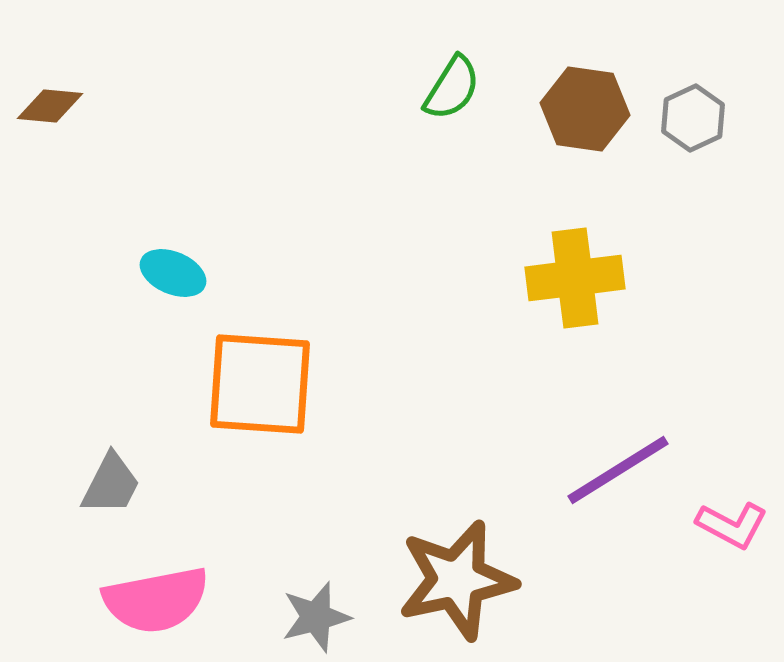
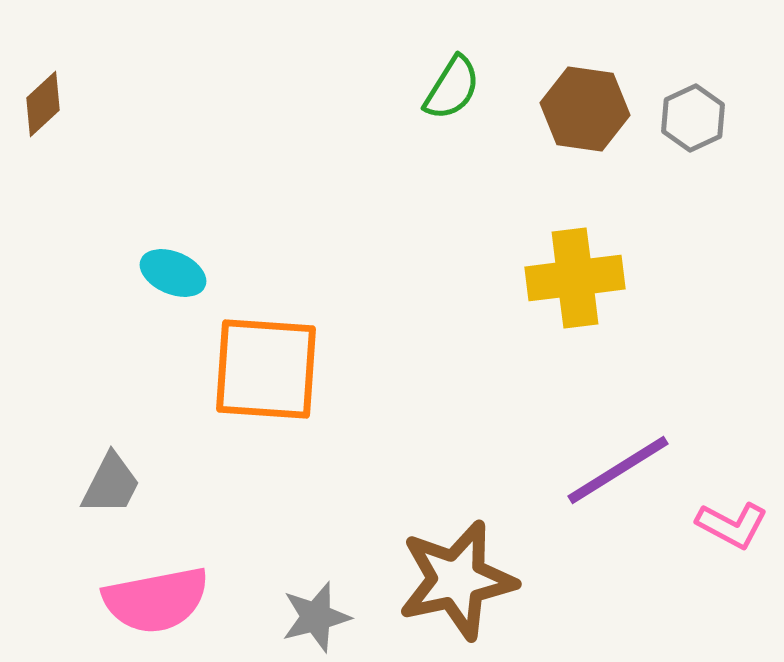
brown diamond: moved 7 px left, 2 px up; rotated 48 degrees counterclockwise
orange square: moved 6 px right, 15 px up
